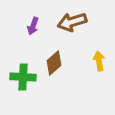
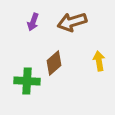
purple arrow: moved 4 px up
green cross: moved 4 px right, 4 px down
